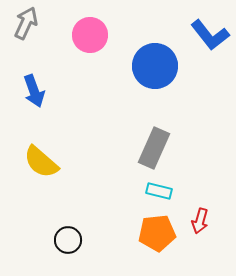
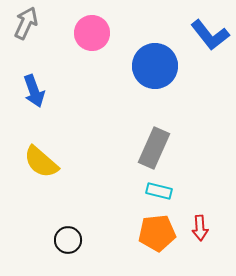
pink circle: moved 2 px right, 2 px up
red arrow: moved 7 px down; rotated 20 degrees counterclockwise
